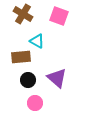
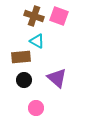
brown cross: moved 11 px right, 2 px down; rotated 12 degrees counterclockwise
black circle: moved 4 px left
pink circle: moved 1 px right, 5 px down
